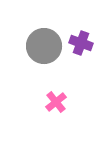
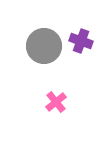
purple cross: moved 2 px up
